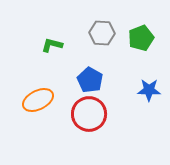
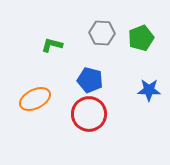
blue pentagon: rotated 15 degrees counterclockwise
orange ellipse: moved 3 px left, 1 px up
